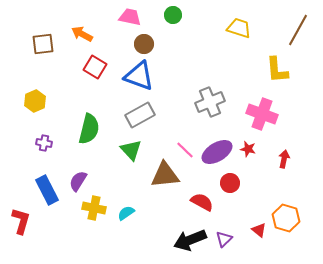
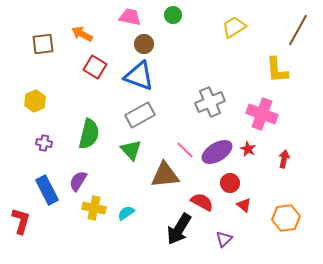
yellow trapezoid: moved 5 px left, 1 px up; rotated 50 degrees counterclockwise
green semicircle: moved 5 px down
red star: rotated 14 degrees clockwise
orange hexagon: rotated 24 degrees counterclockwise
red triangle: moved 15 px left, 25 px up
black arrow: moved 11 px left, 11 px up; rotated 36 degrees counterclockwise
